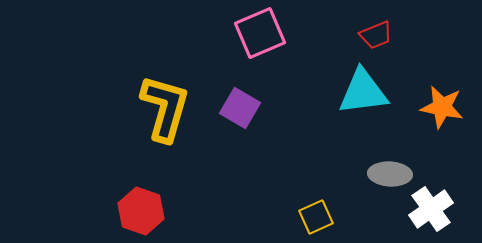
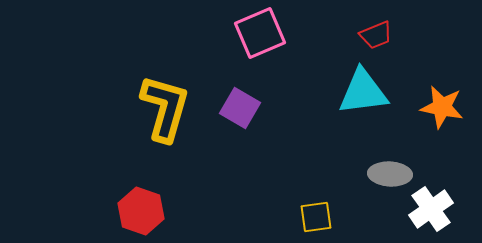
yellow square: rotated 16 degrees clockwise
